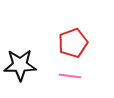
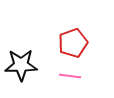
black star: moved 1 px right
